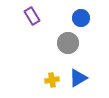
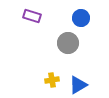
purple rectangle: rotated 42 degrees counterclockwise
blue triangle: moved 7 px down
